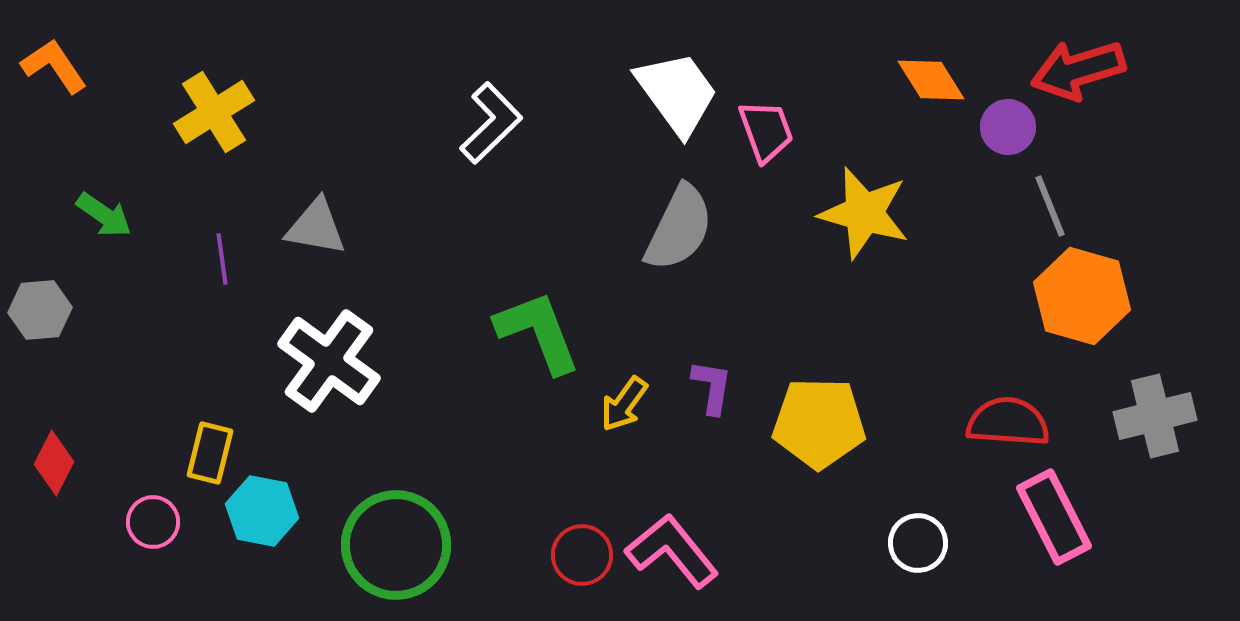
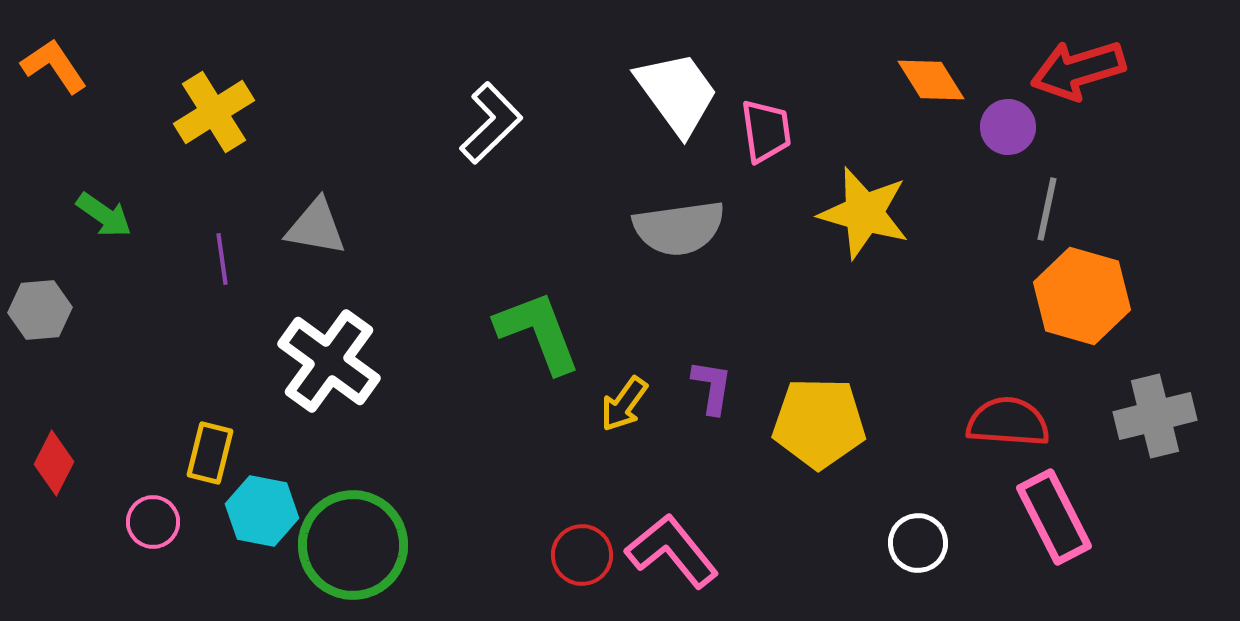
pink trapezoid: rotated 12 degrees clockwise
gray line: moved 3 px left, 3 px down; rotated 34 degrees clockwise
gray semicircle: rotated 56 degrees clockwise
green circle: moved 43 px left
